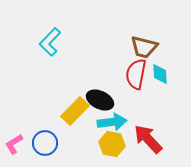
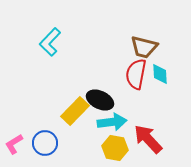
yellow hexagon: moved 3 px right, 4 px down
